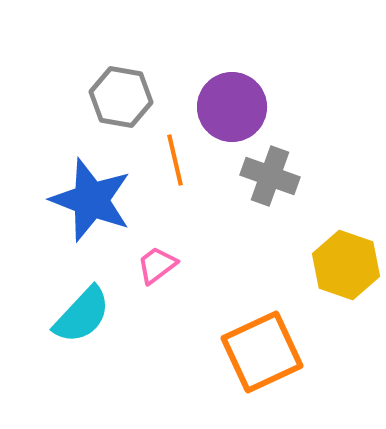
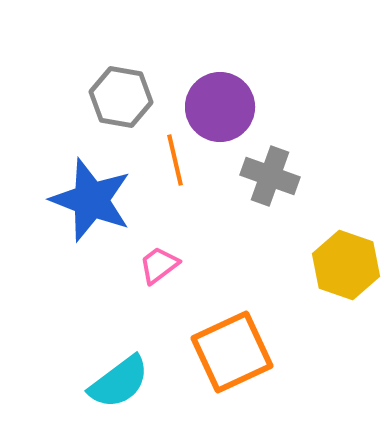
purple circle: moved 12 px left
pink trapezoid: moved 2 px right
cyan semicircle: moved 37 px right, 67 px down; rotated 10 degrees clockwise
orange square: moved 30 px left
